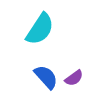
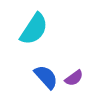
cyan semicircle: moved 6 px left
